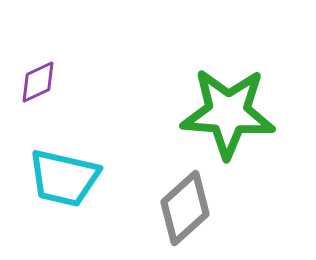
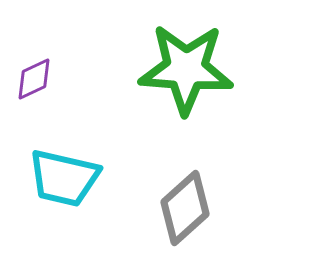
purple diamond: moved 4 px left, 3 px up
green star: moved 42 px left, 44 px up
